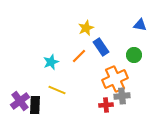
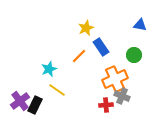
cyan star: moved 2 px left, 7 px down
yellow line: rotated 12 degrees clockwise
gray cross: rotated 28 degrees clockwise
black rectangle: rotated 24 degrees clockwise
